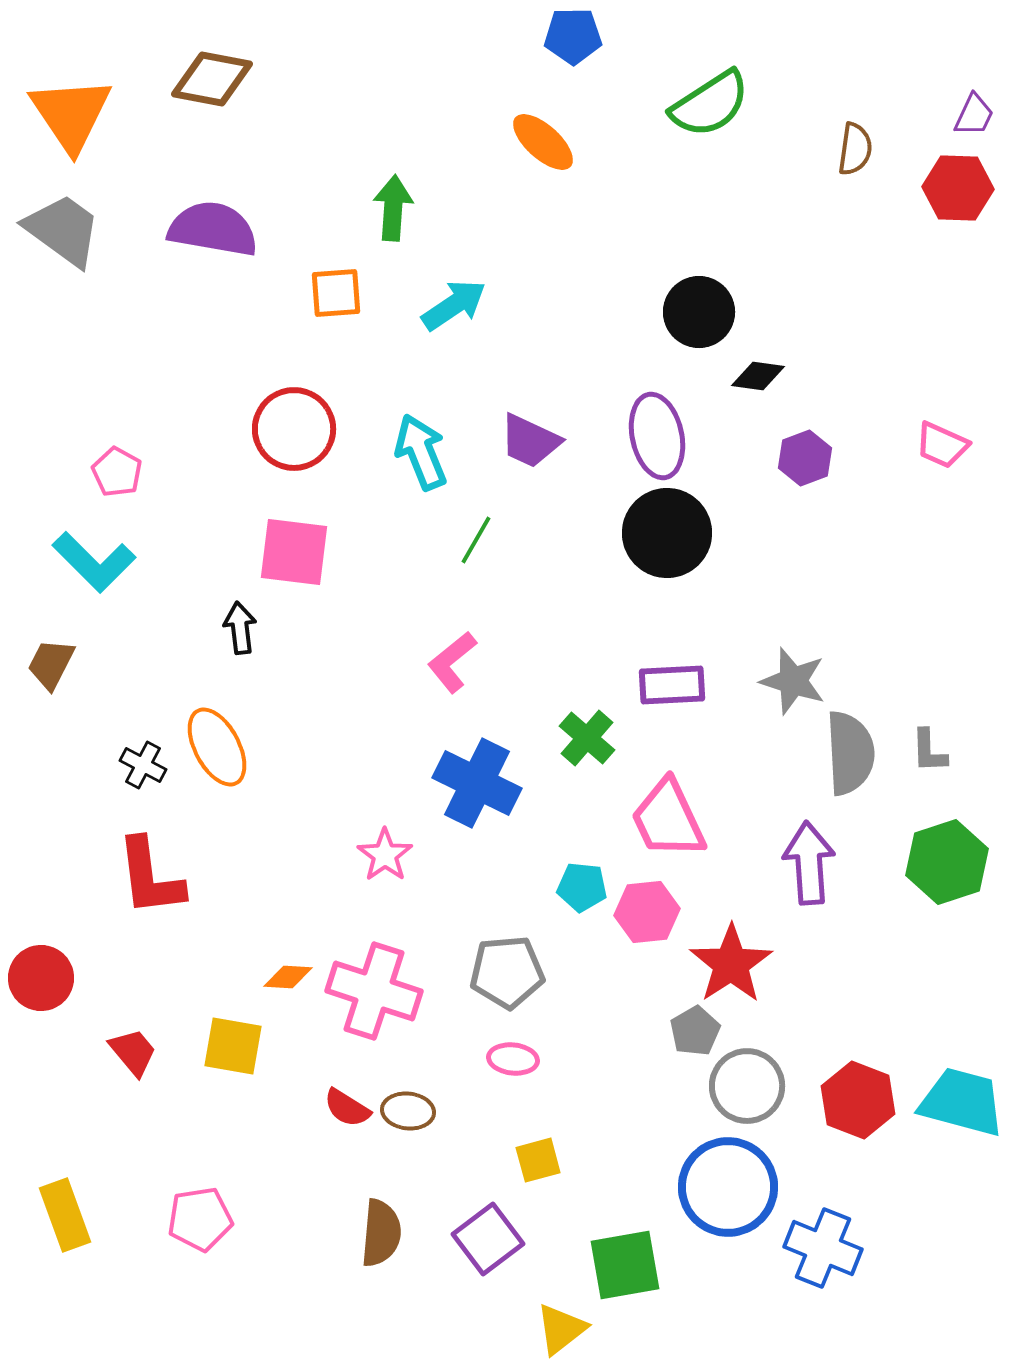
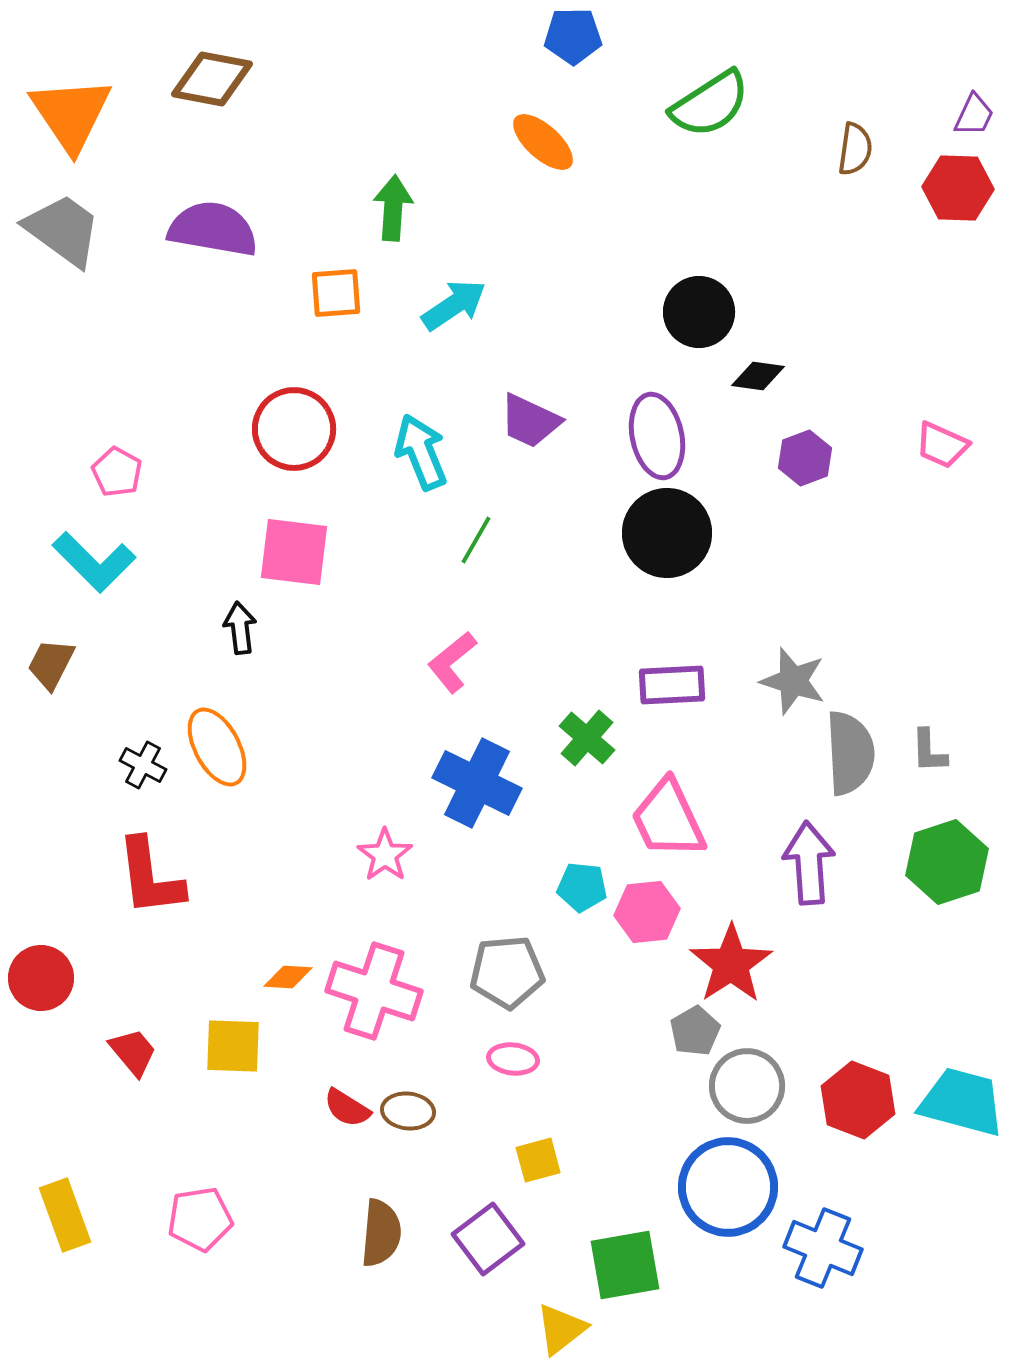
purple trapezoid at (530, 441): moved 20 px up
yellow square at (233, 1046): rotated 8 degrees counterclockwise
